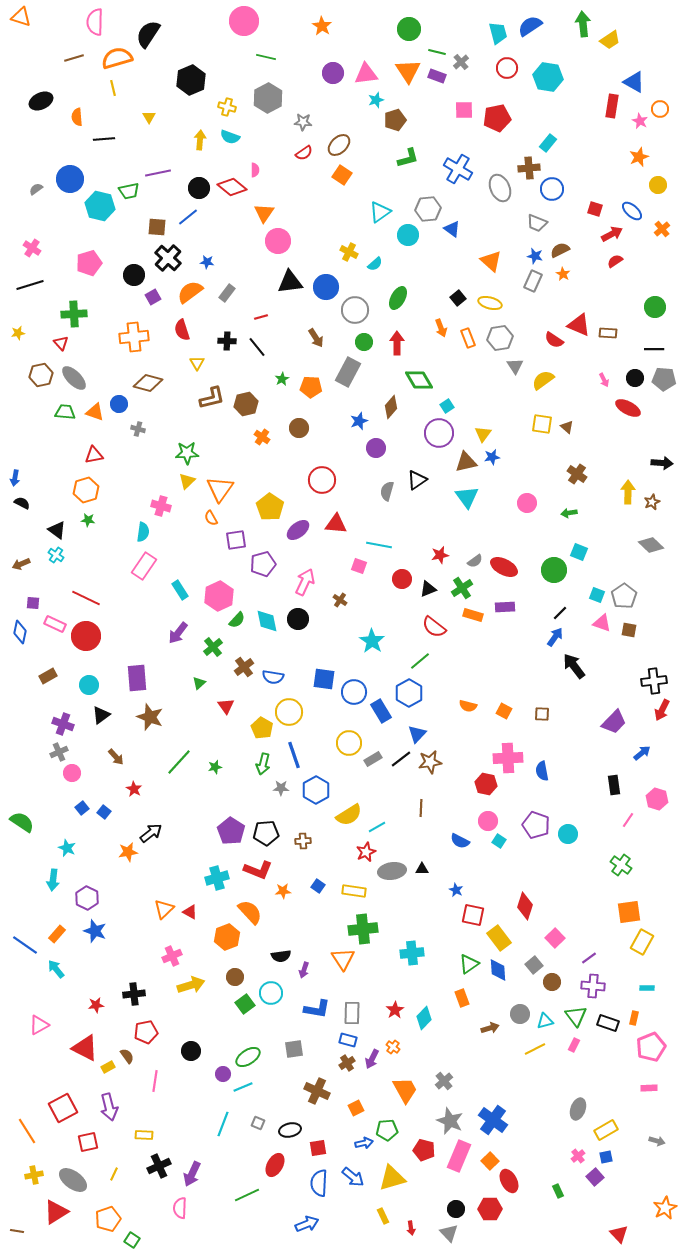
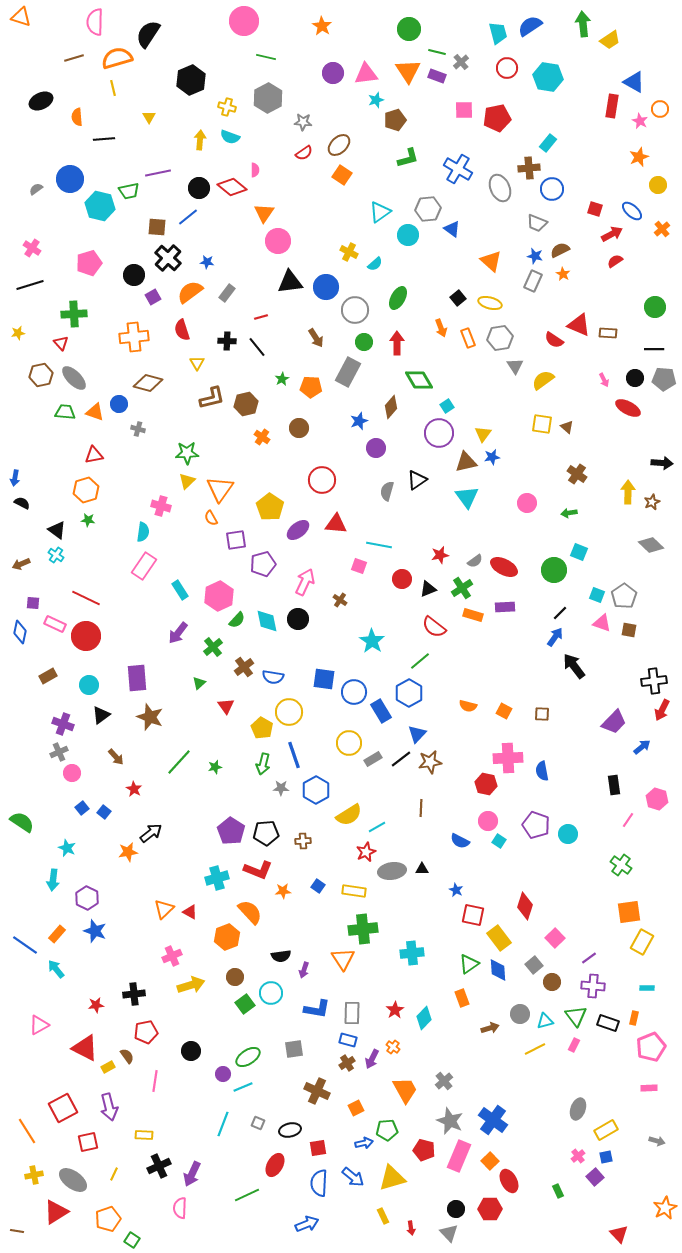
blue arrow at (642, 753): moved 6 px up
